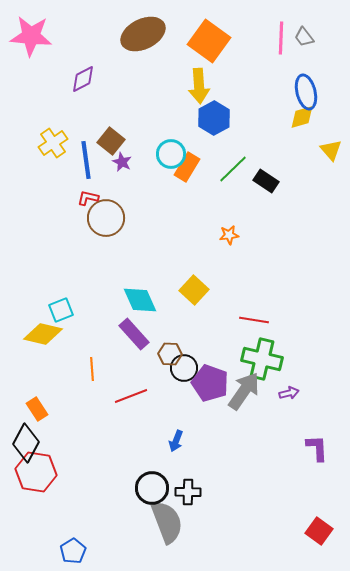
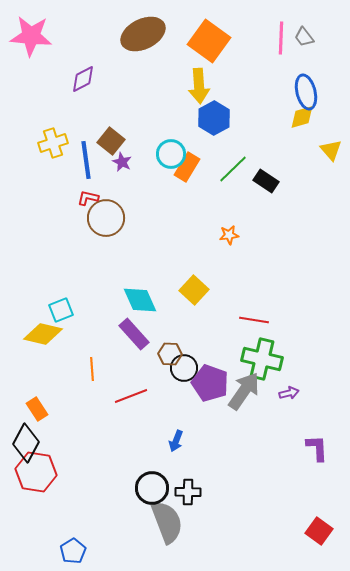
yellow cross at (53, 143): rotated 16 degrees clockwise
